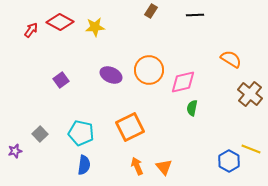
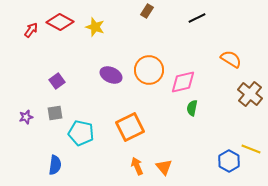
brown rectangle: moved 4 px left
black line: moved 2 px right, 3 px down; rotated 24 degrees counterclockwise
yellow star: rotated 24 degrees clockwise
purple square: moved 4 px left, 1 px down
gray square: moved 15 px right, 21 px up; rotated 35 degrees clockwise
purple star: moved 11 px right, 34 px up
blue semicircle: moved 29 px left
